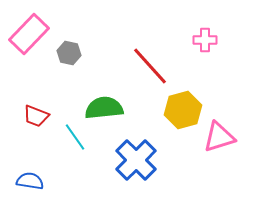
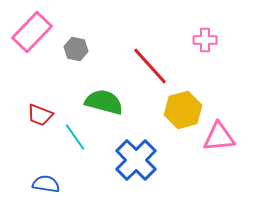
pink rectangle: moved 3 px right, 2 px up
gray hexagon: moved 7 px right, 4 px up
green semicircle: moved 6 px up; rotated 21 degrees clockwise
red trapezoid: moved 4 px right, 1 px up
pink triangle: rotated 12 degrees clockwise
blue semicircle: moved 16 px right, 3 px down
